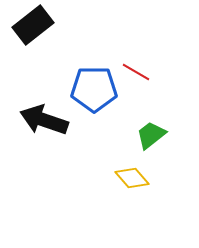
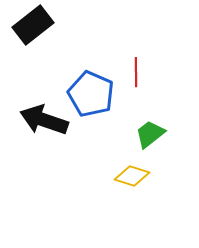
red line: rotated 60 degrees clockwise
blue pentagon: moved 3 px left, 5 px down; rotated 24 degrees clockwise
green trapezoid: moved 1 px left, 1 px up
yellow diamond: moved 2 px up; rotated 32 degrees counterclockwise
